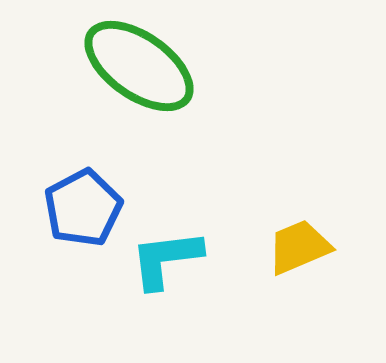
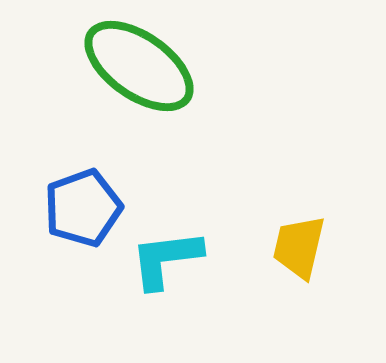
blue pentagon: rotated 8 degrees clockwise
yellow trapezoid: rotated 54 degrees counterclockwise
